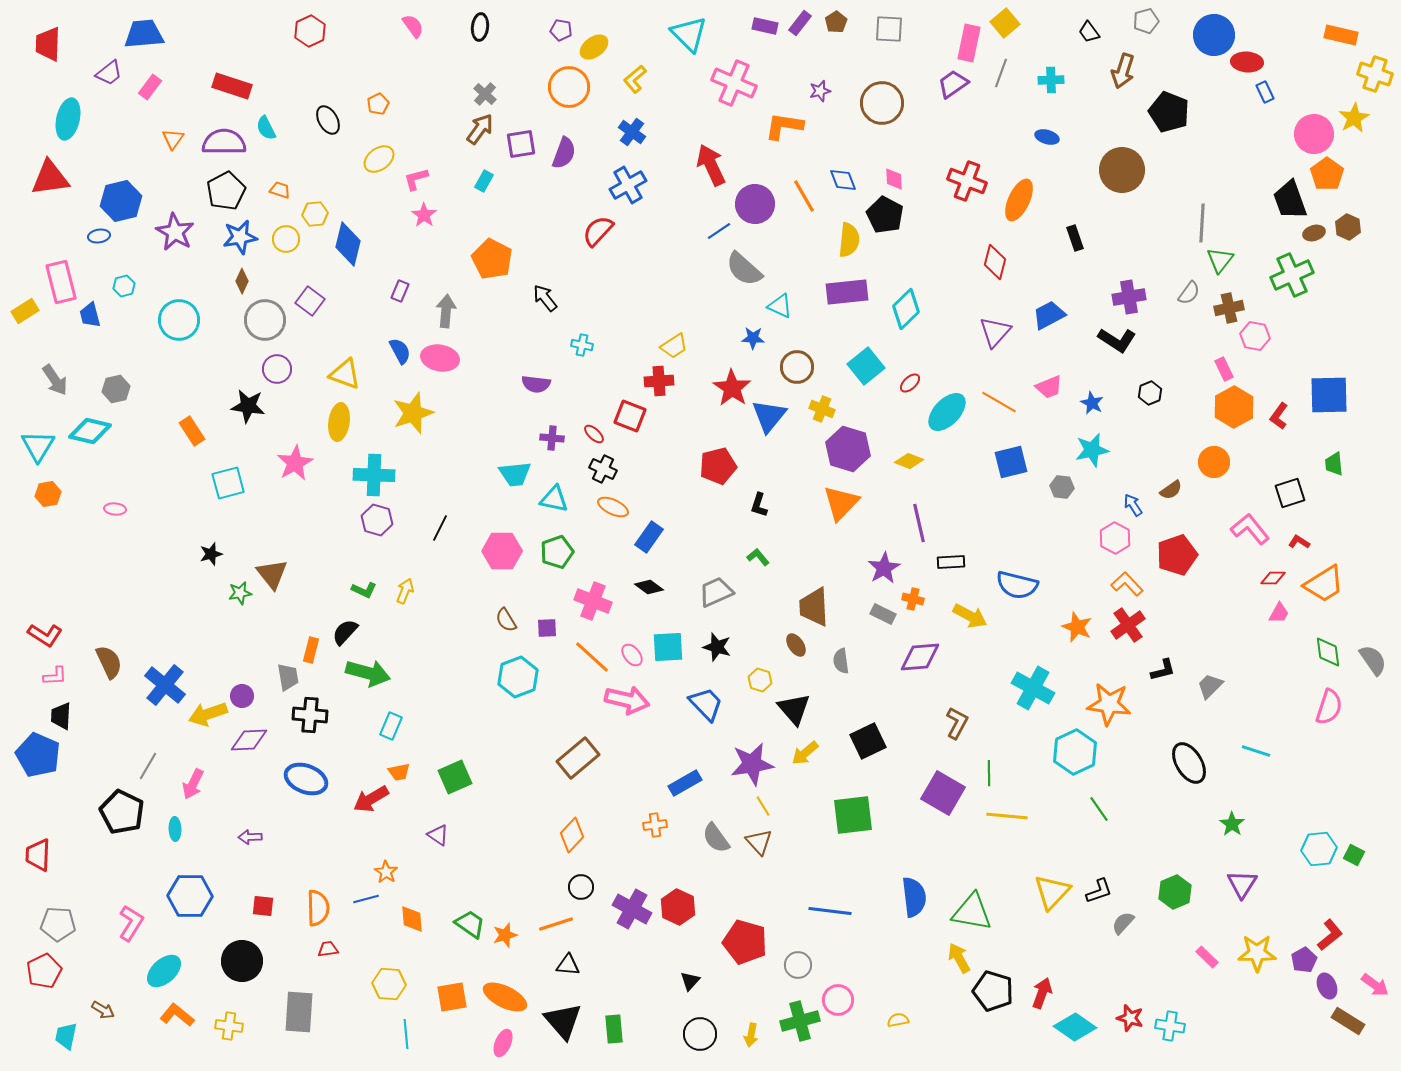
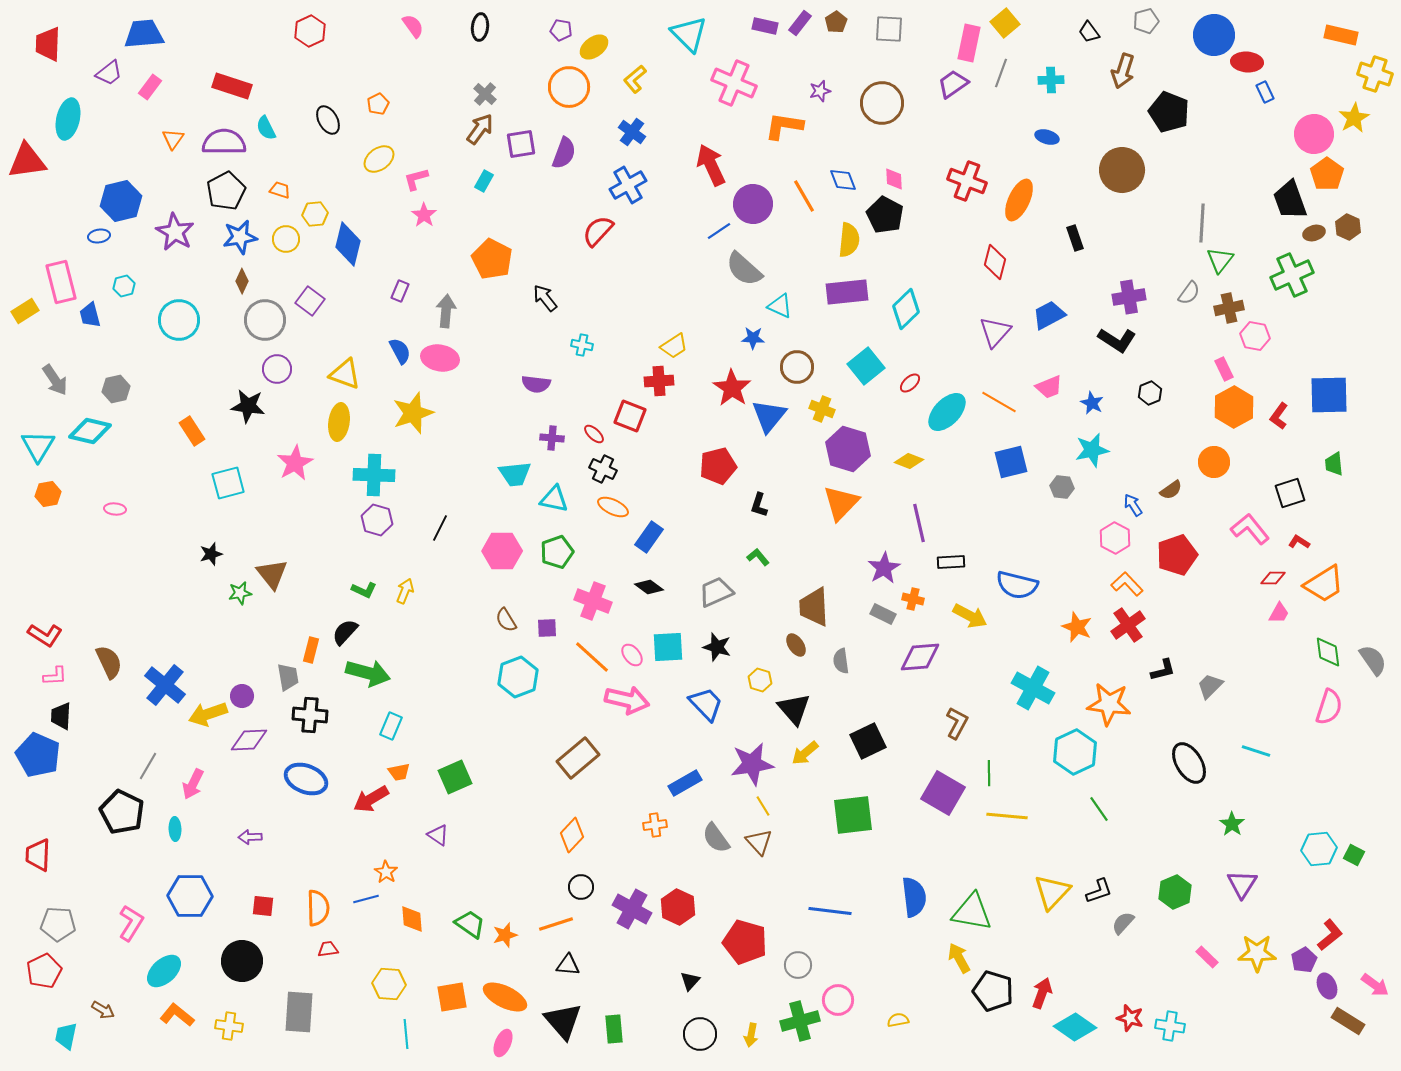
red triangle at (50, 178): moved 23 px left, 17 px up
purple circle at (755, 204): moved 2 px left
